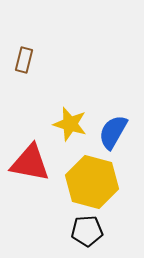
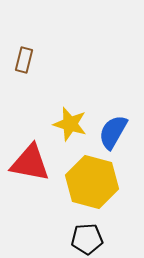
black pentagon: moved 8 px down
